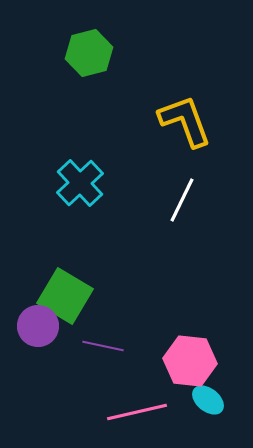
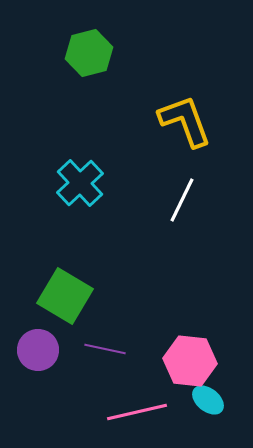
purple circle: moved 24 px down
purple line: moved 2 px right, 3 px down
